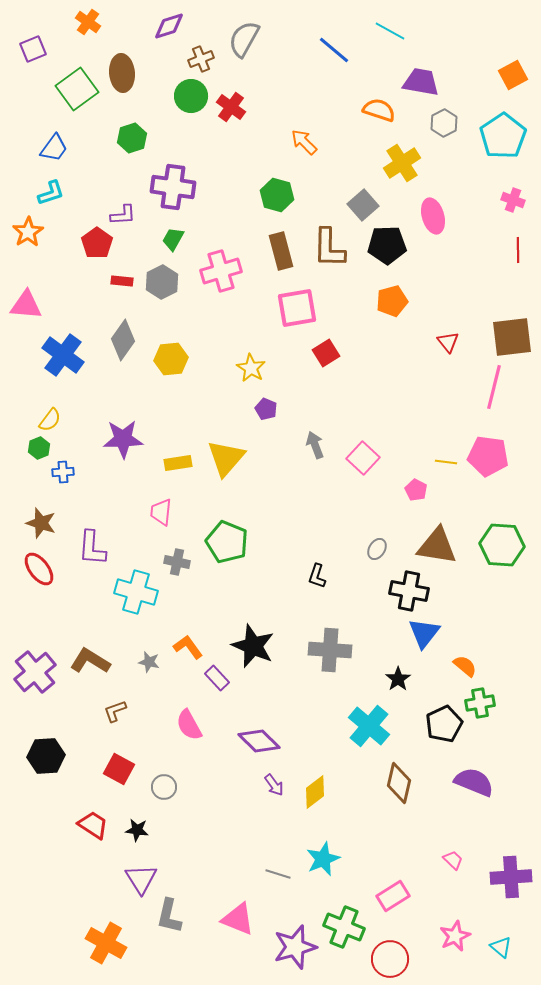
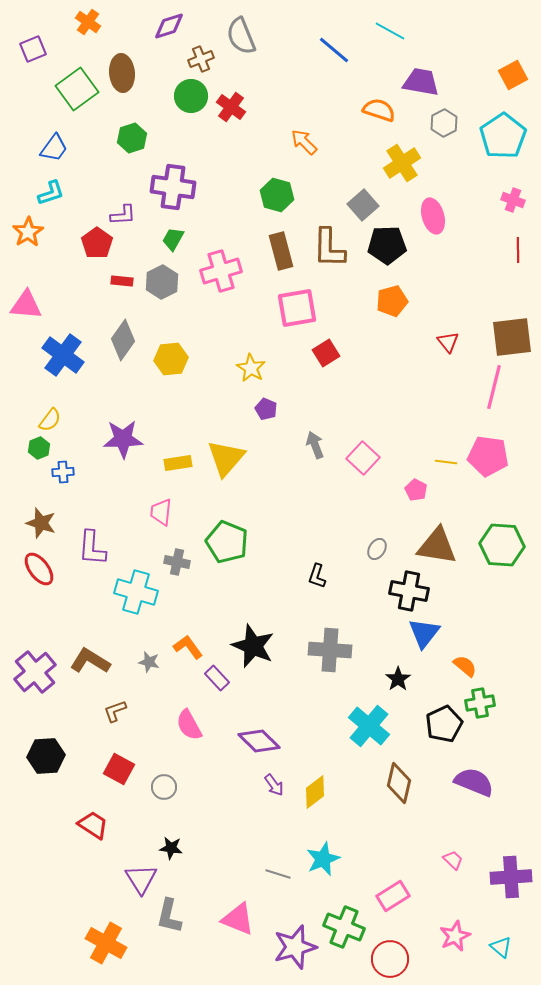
gray semicircle at (244, 39): moved 3 px left, 3 px up; rotated 51 degrees counterclockwise
black star at (137, 830): moved 34 px right, 18 px down
